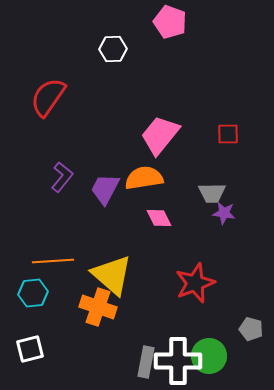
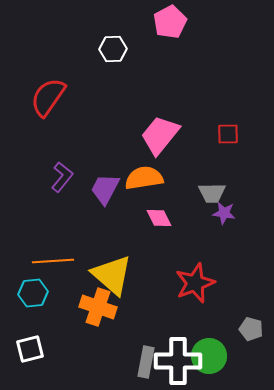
pink pentagon: rotated 24 degrees clockwise
